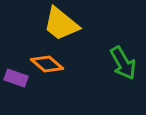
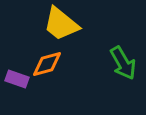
orange diamond: rotated 56 degrees counterclockwise
purple rectangle: moved 1 px right, 1 px down
